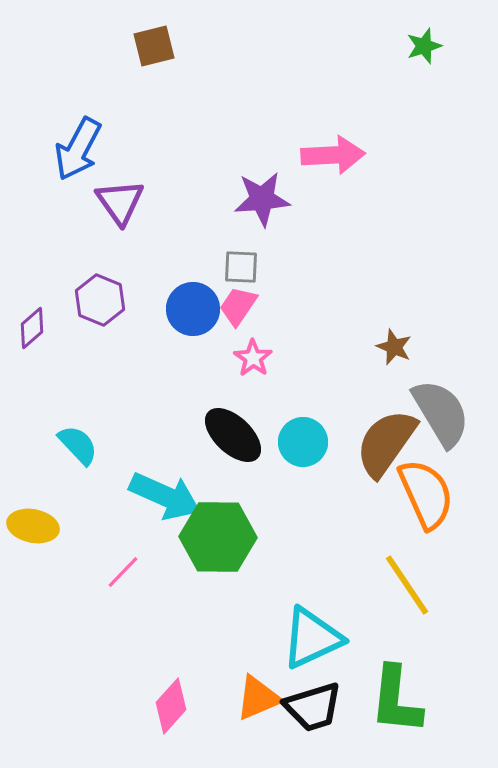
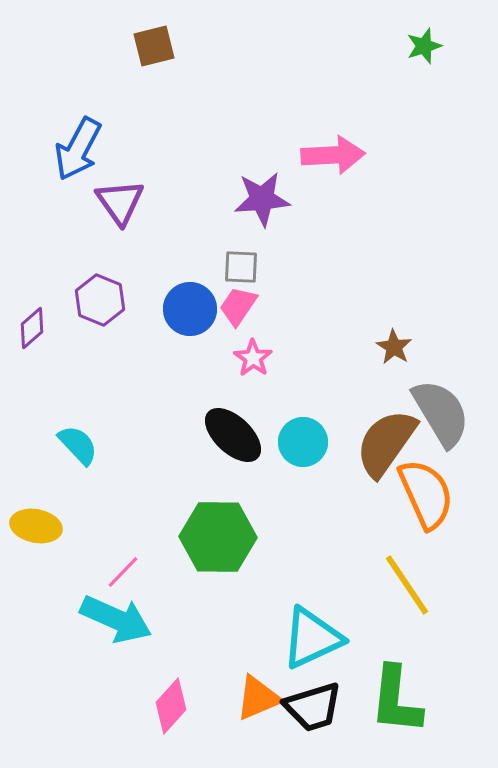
blue circle: moved 3 px left
brown star: rotated 9 degrees clockwise
cyan arrow: moved 49 px left, 123 px down
yellow ellipse: moved 3 px right
